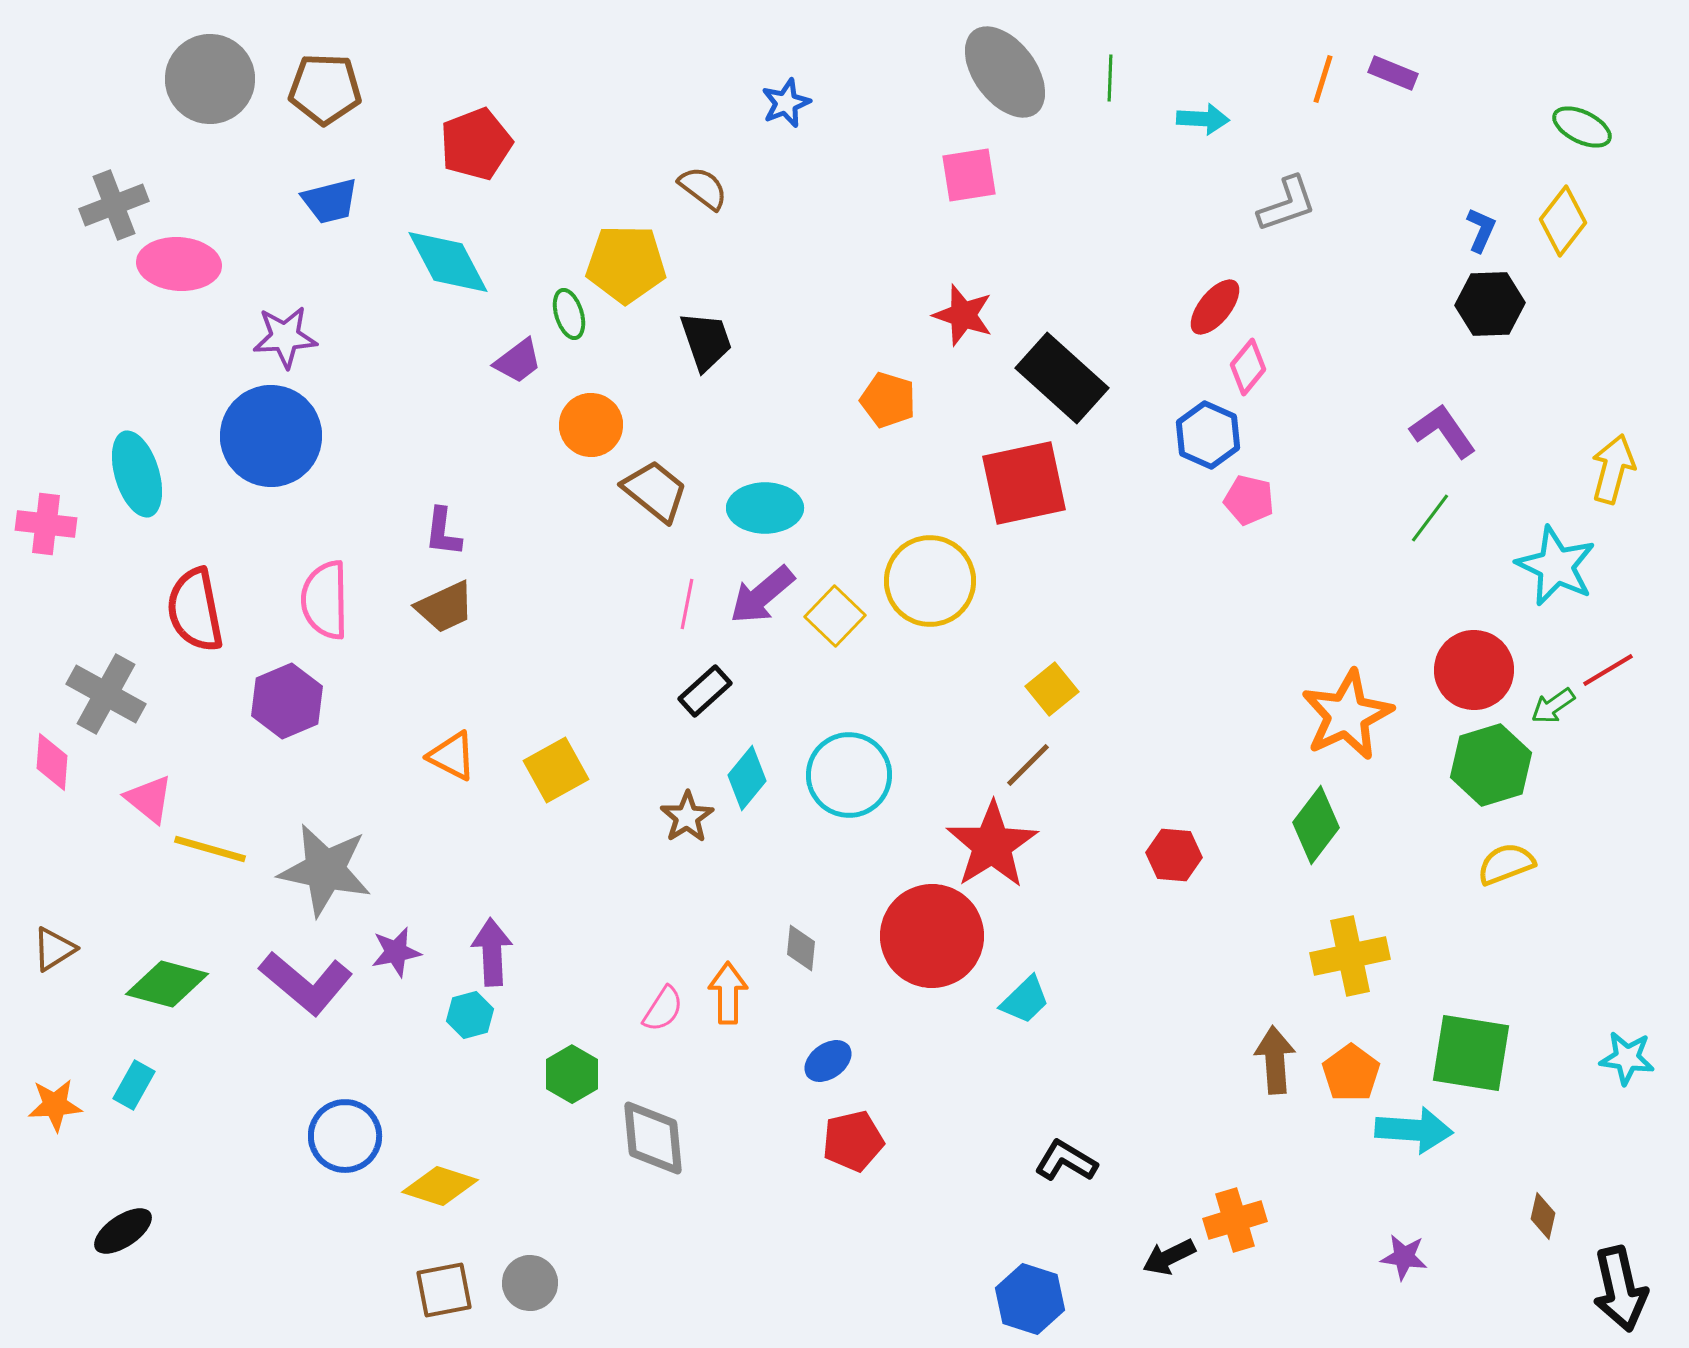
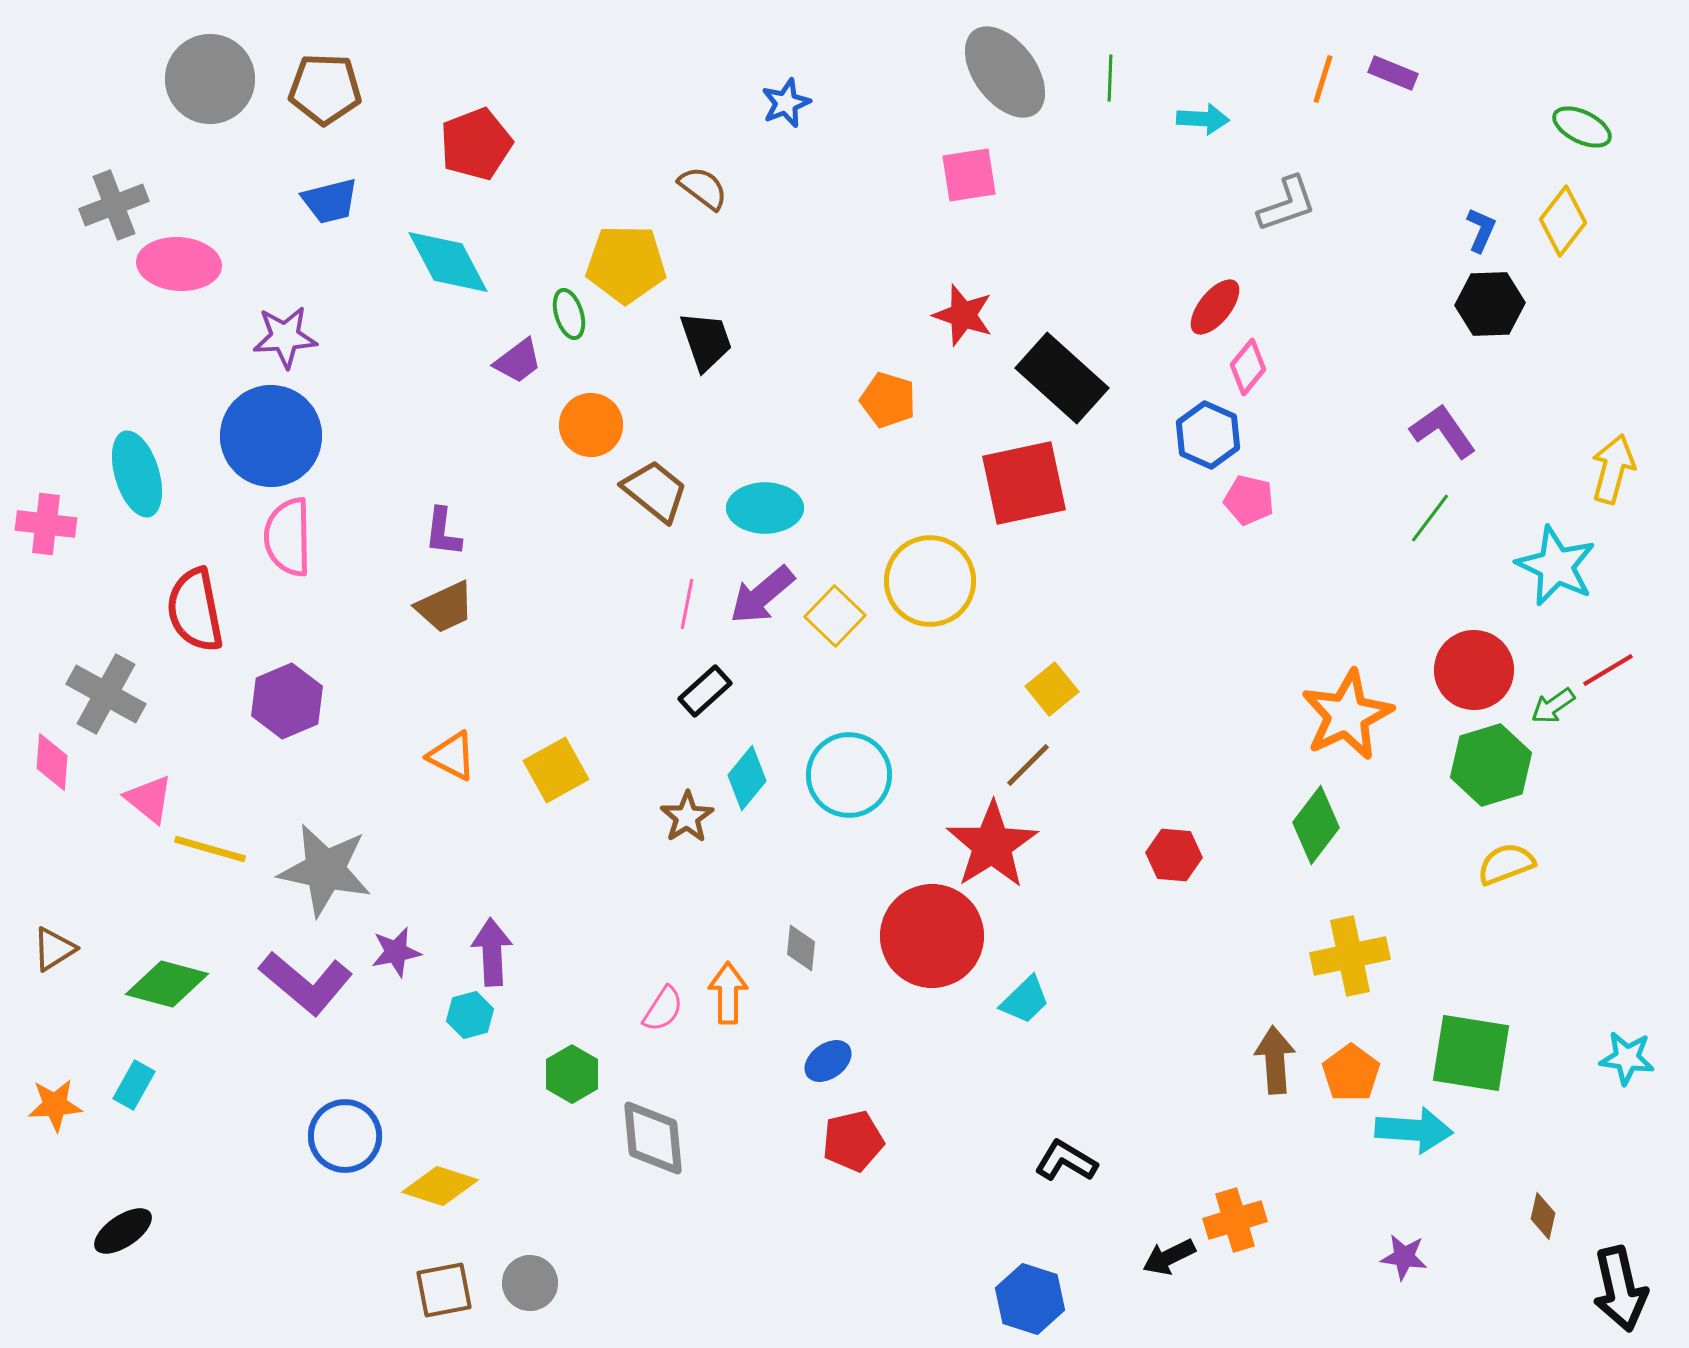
pink semicircle at (325, 600): moved 37 px left, 63 px up
